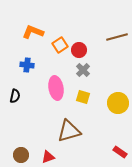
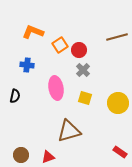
yellow square: moved 2 px right, 1 px down
